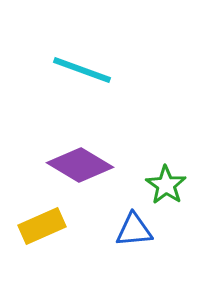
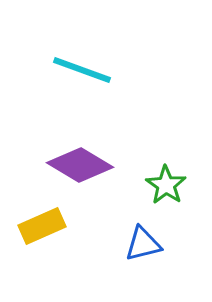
blue triangle: moved 9 px right, 14 px down; rotated 9 degrees counterclockwise
